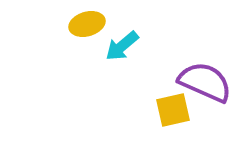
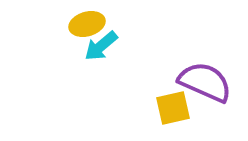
cyan arrow: moved 21 px left
yellow square: moved 2 px up
